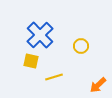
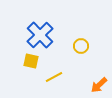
yellow line: rotated 12 degrees counterclockwise
orange arrow: moved 1 px right
